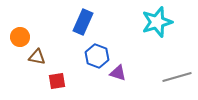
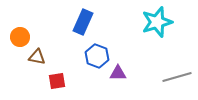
purple triangle: rotated 18 degrees counterclockwise
